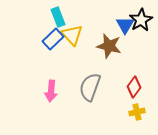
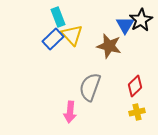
red diamond: moved 1 px right, 1 px up; rotated 10 degrees clockwise
pink arrow: moved 19 px right, 21 px down
